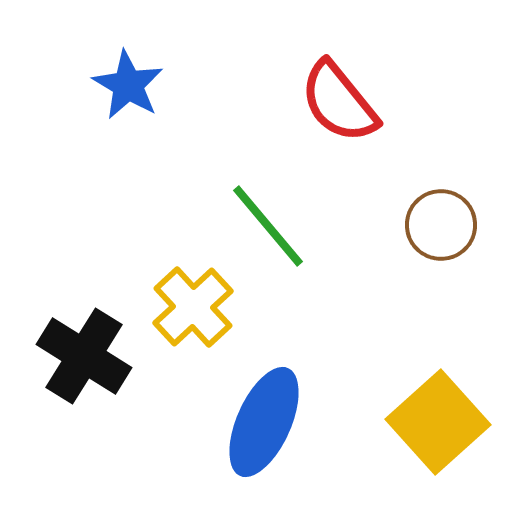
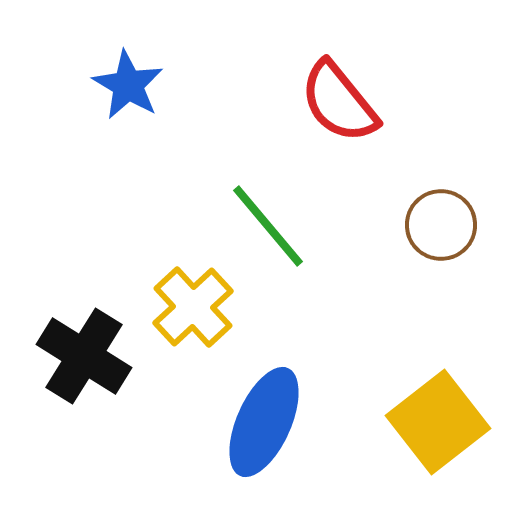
yellow square: rotated 4 degrees clockwise
